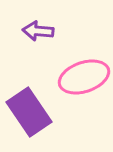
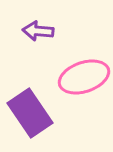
purple rectangle: moved 1 px right, 1 px down
